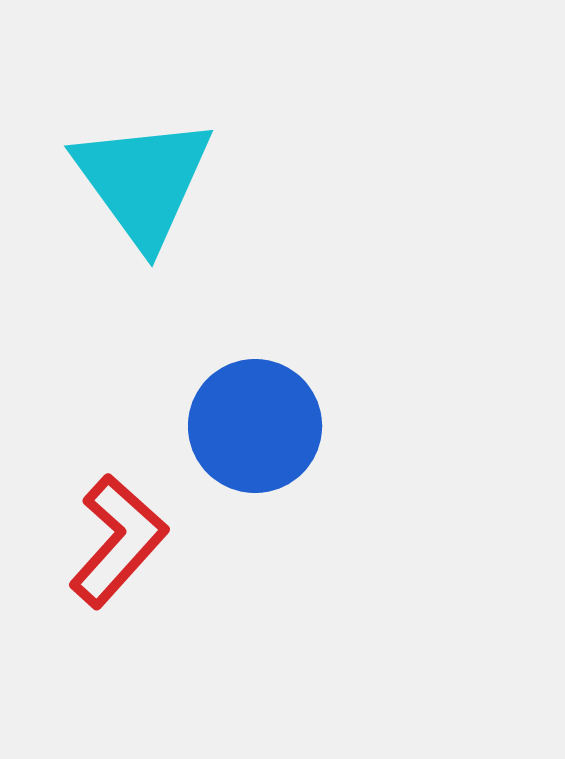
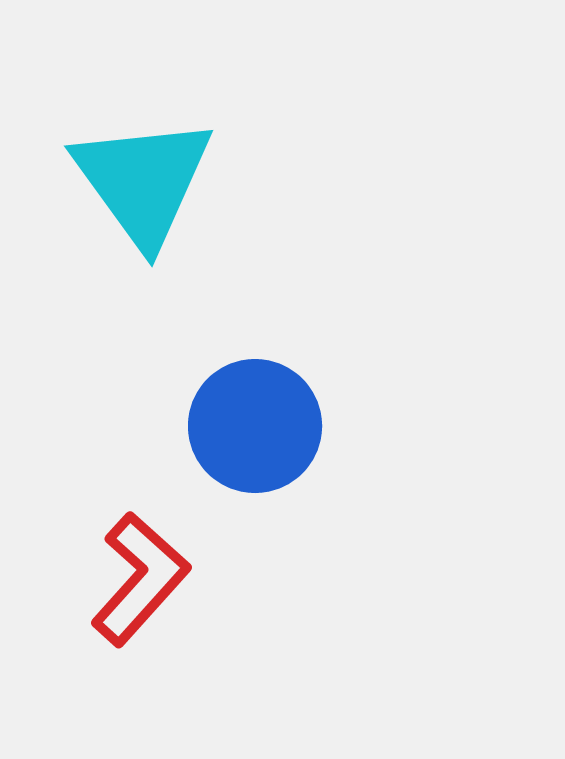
red L-shape: moved 22 px right, 38 px down
